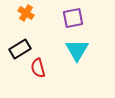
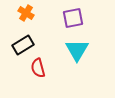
black rectangle: moved 3 px right, 4 px up
